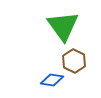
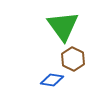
brown hexagon: moved 1 px left, 2 px up
